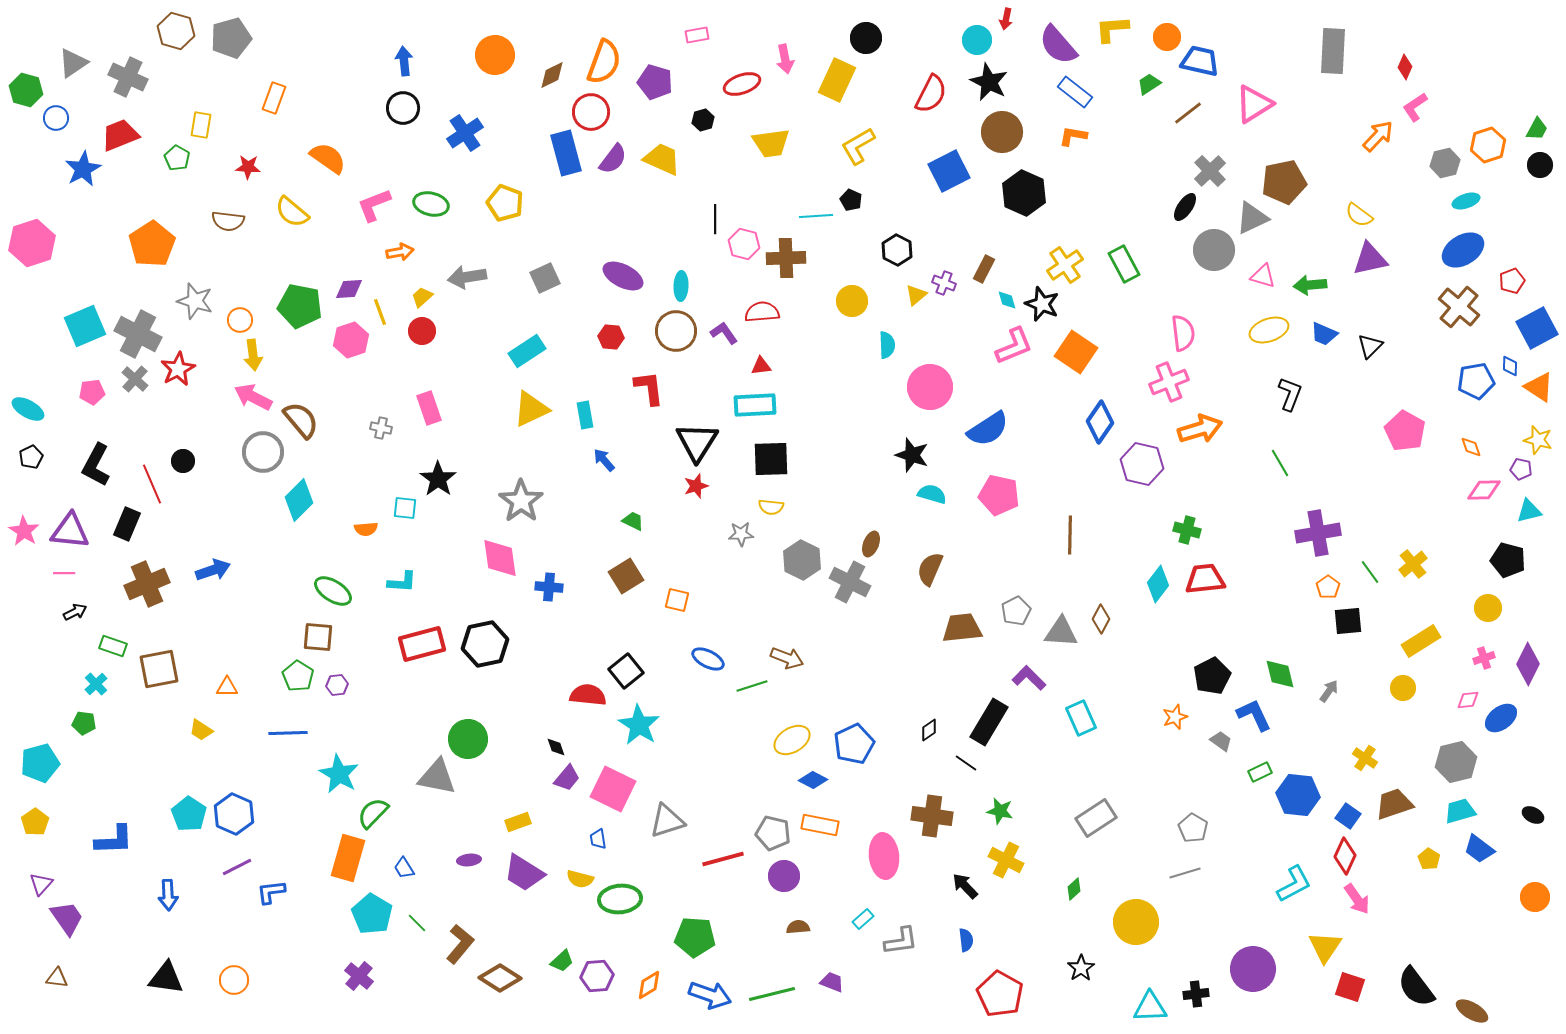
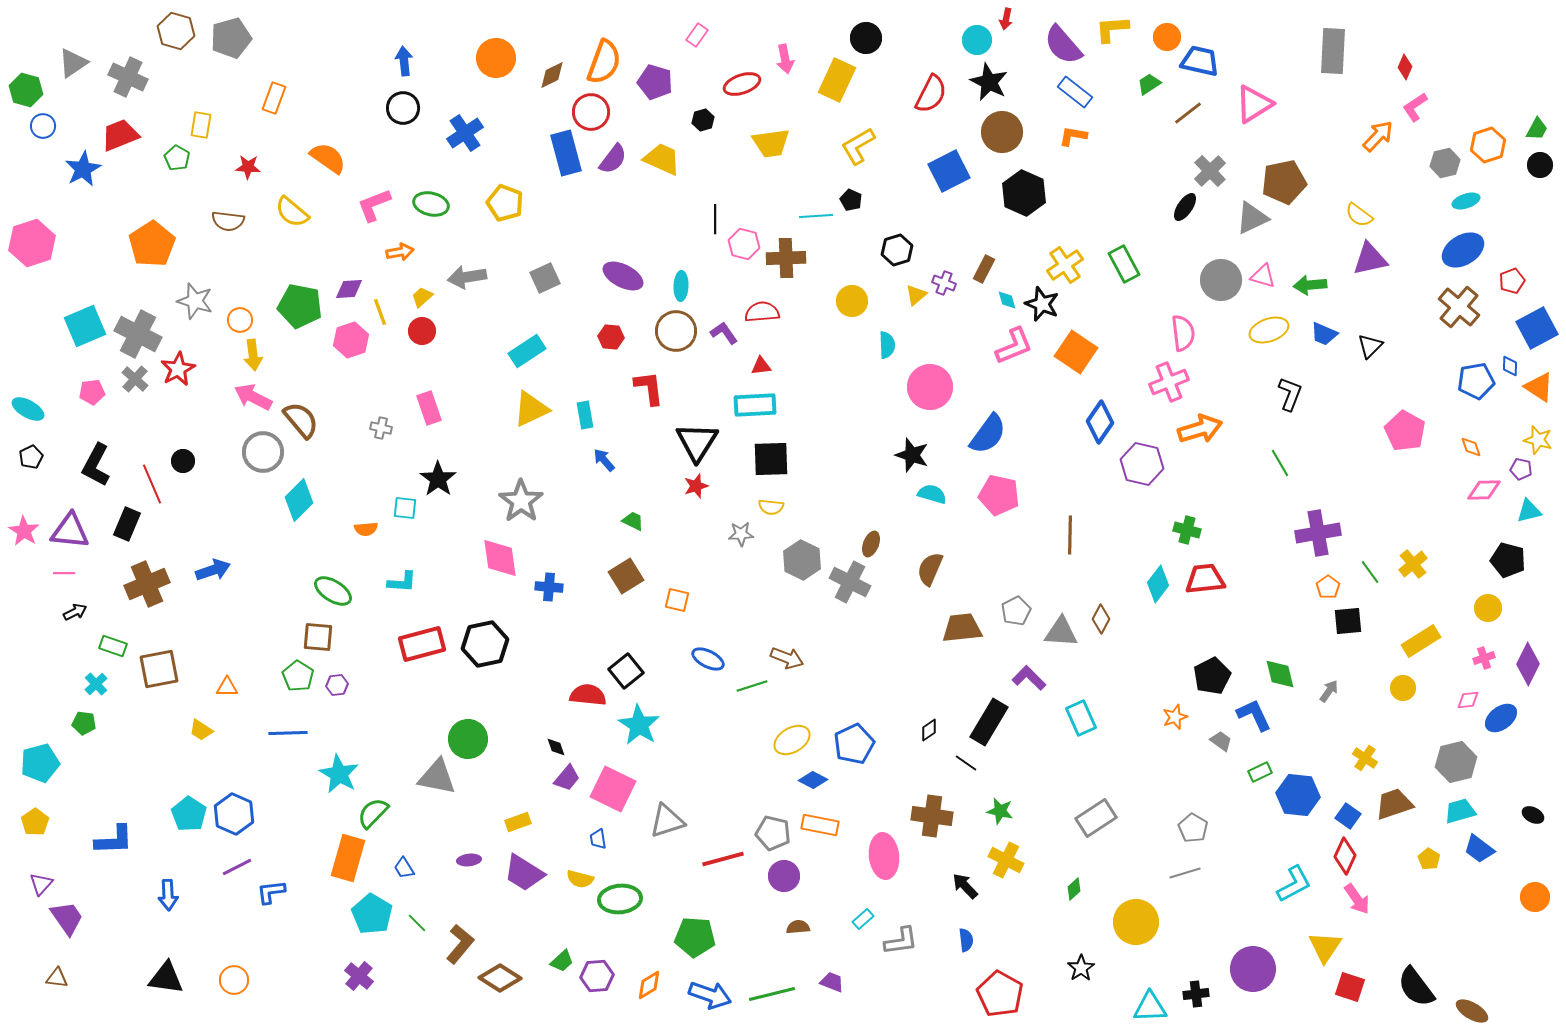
pink rectangle at (697, 35): rotated 45 degrees counterclockwise
purple semicircle at (1058, 45): moved 5 px right
orange circle at (495, 55): moved 1 px right, 3 px down
blue circle at (56, 118): moved 13 px left, 8 px down
black hexagon at (897, 250): rotated 16 degrees clockwise
gray circle at (1214, 250): moved 7 px right, 30 px down
blue semicircle at (988, 429): moved 5 px down; rotated 21 degrees counterclockwise
